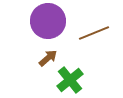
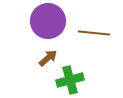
brown line: rotated 28 degrees clockwise
green cross: rotated 24 degrees clockwise
